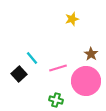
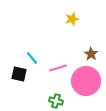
black square: rotated 35 degrees counterclockwise
green cross: moved 1 px down
